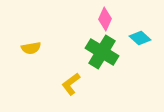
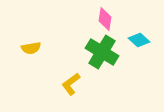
pink diamond: rotated 15 degrees counterclockwise
cyan diamond: moved 1 px left, 2 px down
